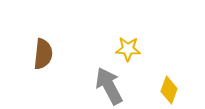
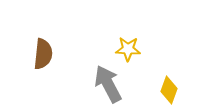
gray arrow: moved 1 px left, 2 px up
